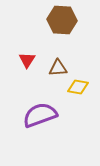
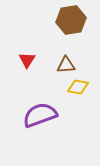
brown hexagon: moved 9 px right; rotated 12 degrees counterclockwise
brown triangle: moved 8 px right, 3 px up
